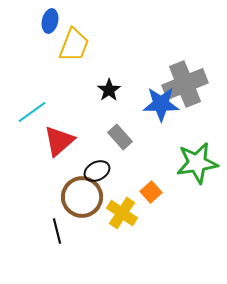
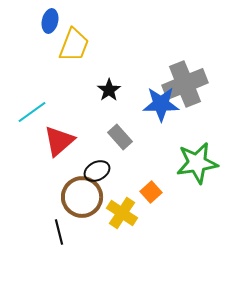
black line: moved 2 px right, 1 px down
